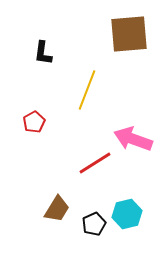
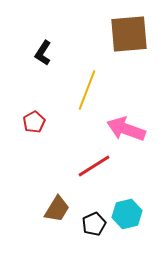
black L-shape: rotated 25 degrees clockwise
pink arrow: moved 7 px left, 10 px up
red line: moved 1 px left, 3 px down
